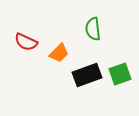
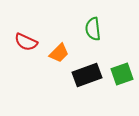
green square: moved 2 px right
